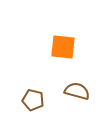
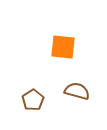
brown pentagon: rotated 25 degrees clockwise
